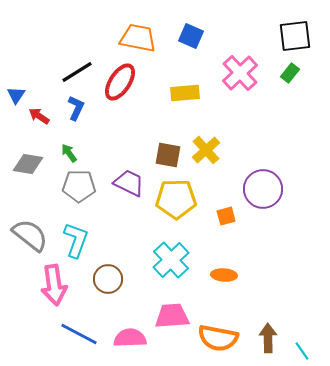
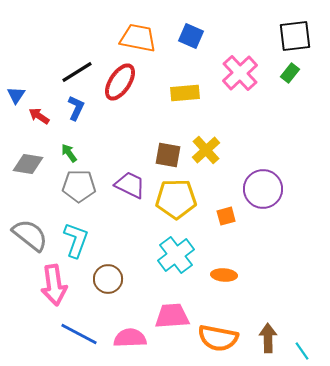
purple trapezoid: moved 1 px right, 2 px down
cyan cross: moved 5 px right, 5 px up; rotated 6 degrees clockwise
